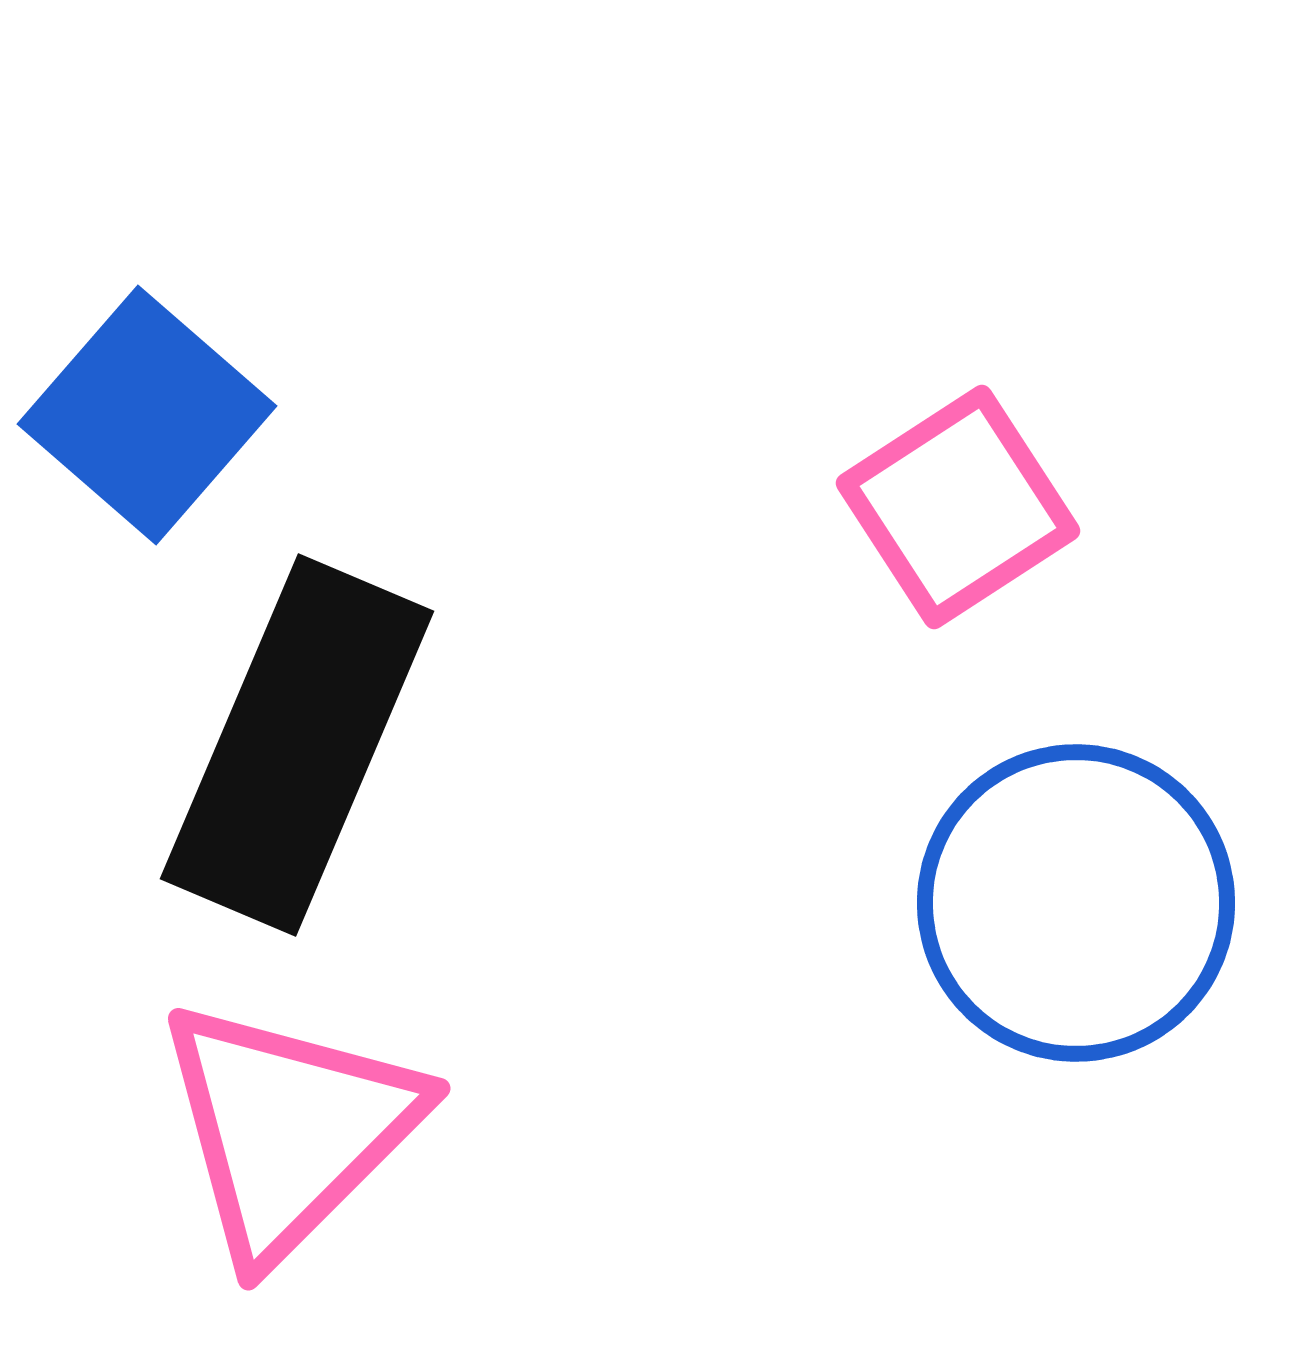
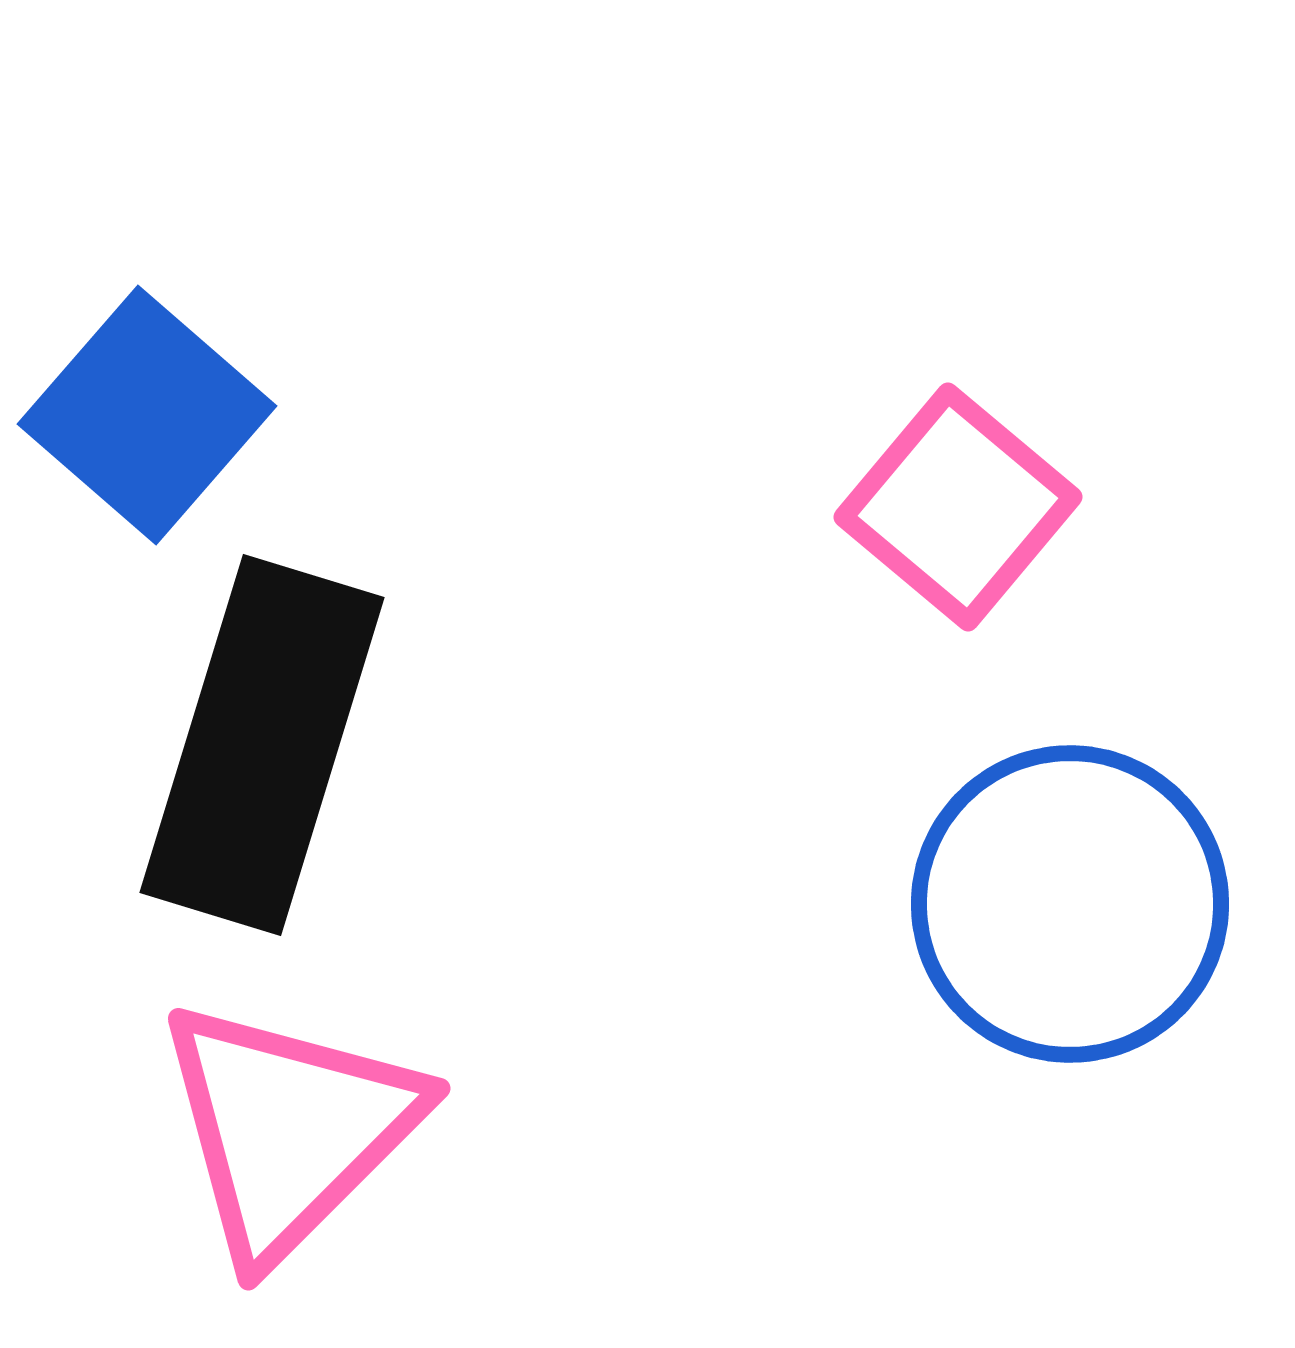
pink square: rotated 17 degrees counterclockwise
black rectangle: moved 35 px left; rotated 6 degrees counterclockwise
blue circle: moved 6 px left, 1 px down
